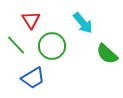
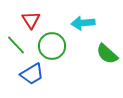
cyan arrow: rotated 125 degrees clockwise
blue trapezoid: moved 1 px left, 4 px up
